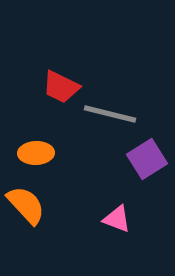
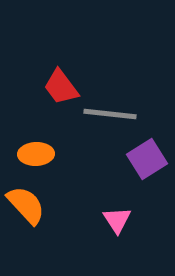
red trapezoid: rotated 27 degrees clockwise
gray line: rotated 8 degrees counterclockwise
orange ellipse: moved 1 px down
pink triangle: moved 1 px down; rotated 36 degrees clockwise
